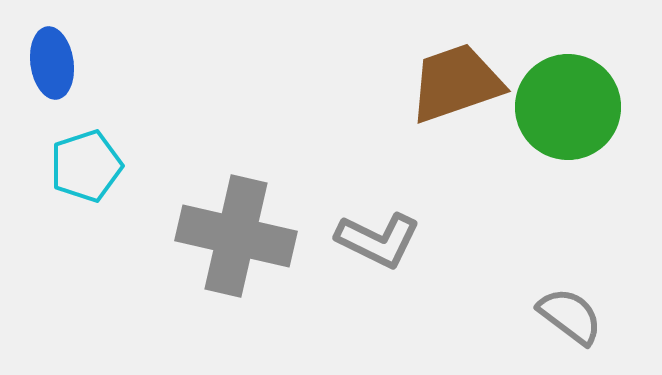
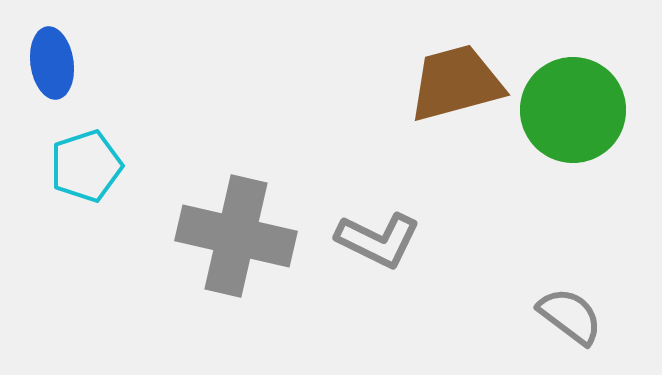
brown trapezoid: rotated 4 degrees clockwise
green circle: moved 5 px right, 3 px down
